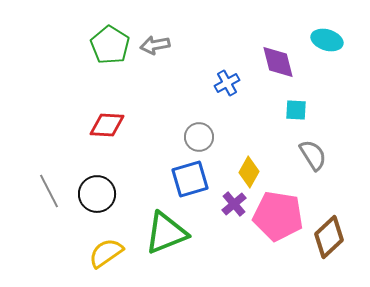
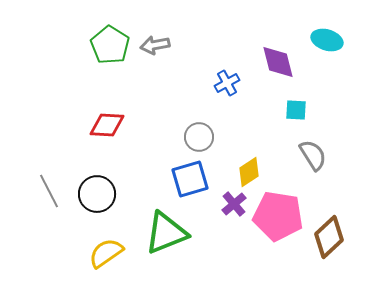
yellow diamond: rotated 28 degrees clockwise
